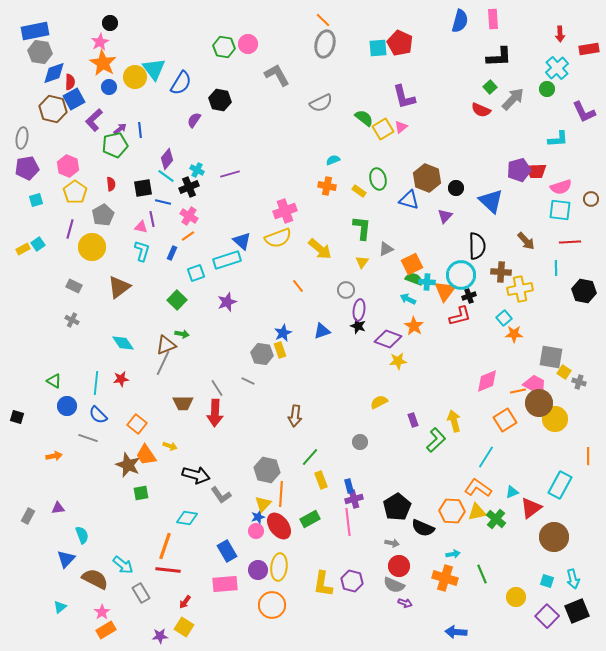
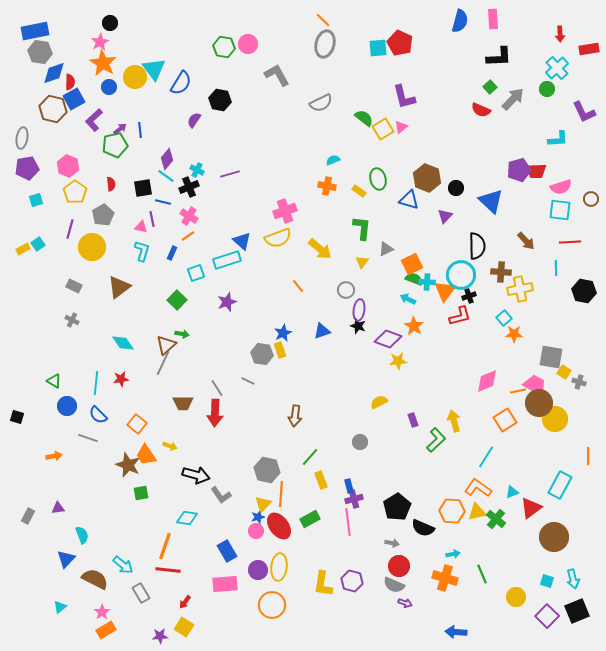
brown triangle at (166, 345): rotated 20 degrees counterclockwise
